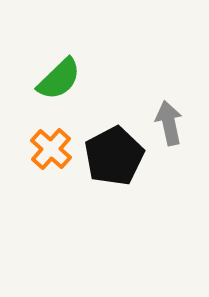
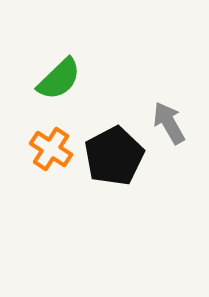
gray arrow: rotated 18 degrees counterclockwise
orange cross: rotated 9 degrees counterclockwise
